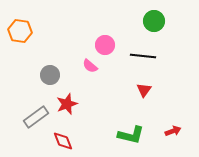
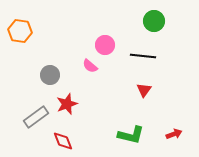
red arrow: moved 1 px right, 3 px down
